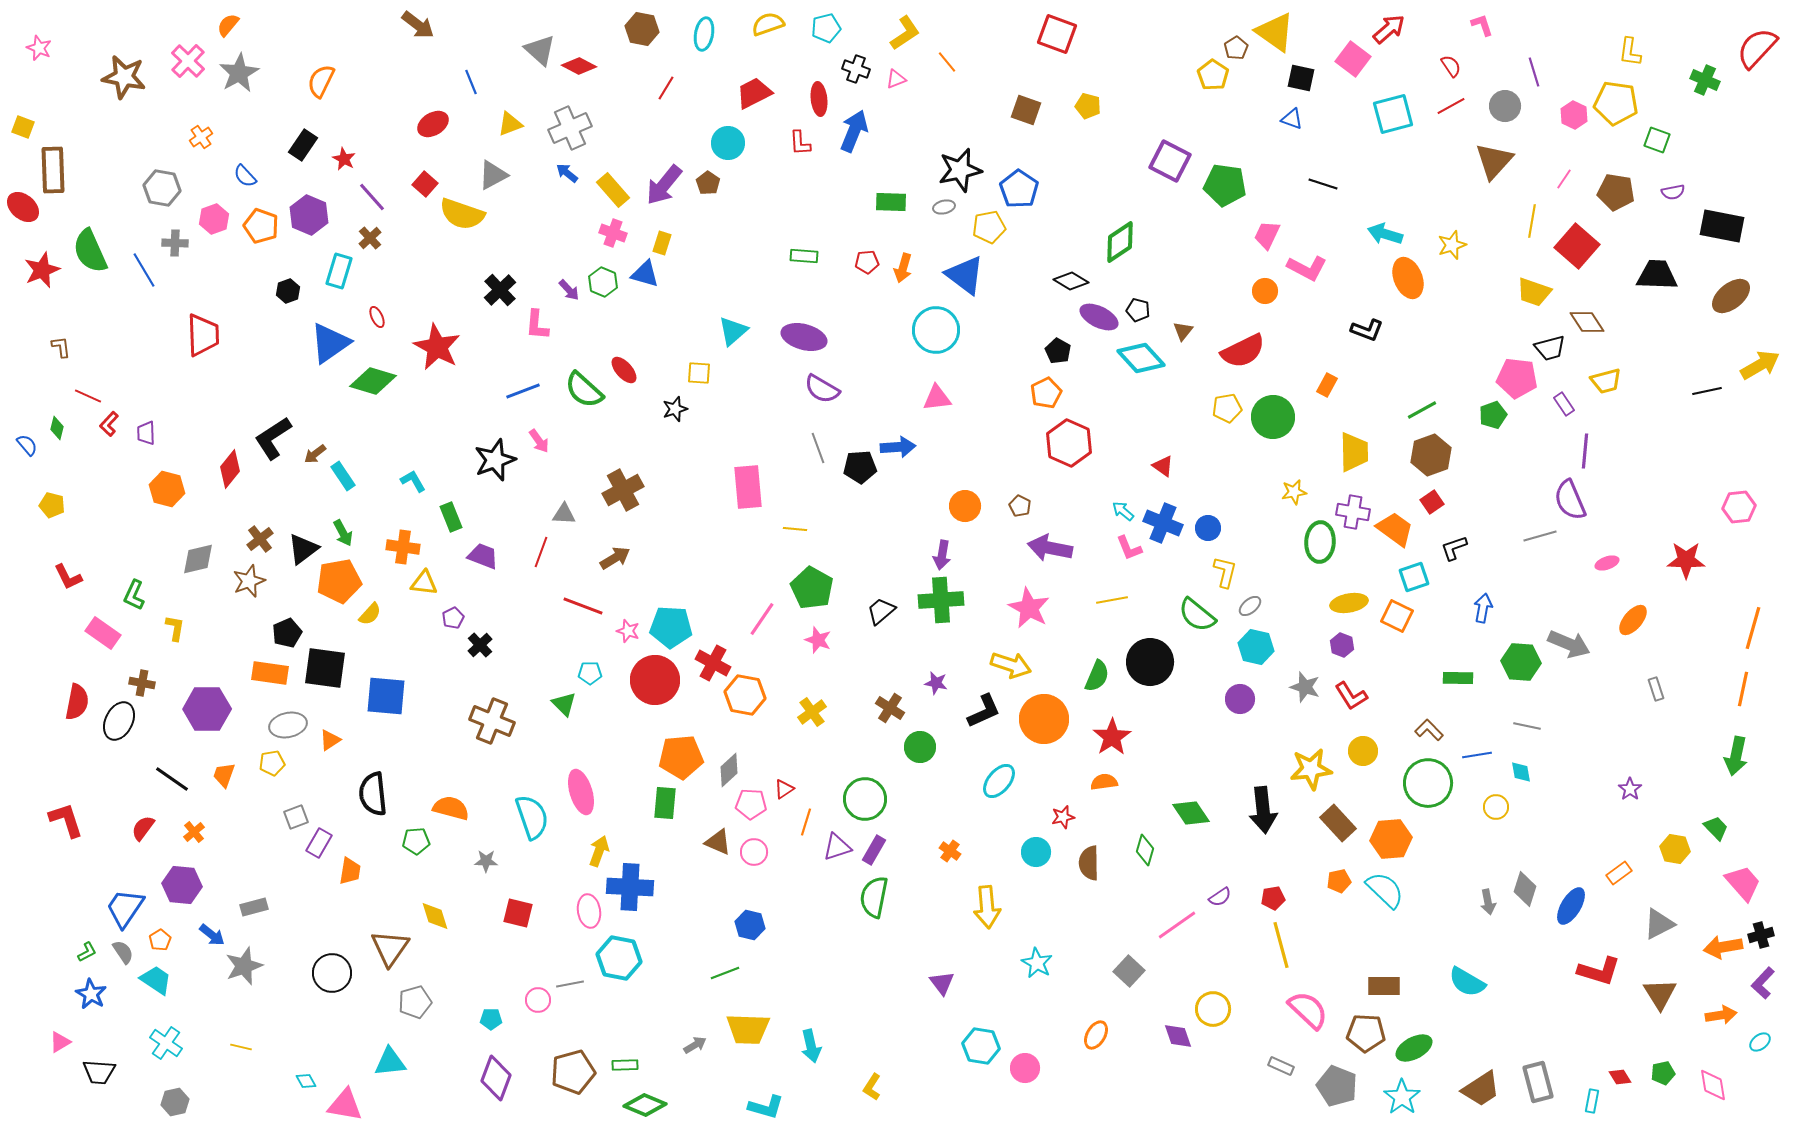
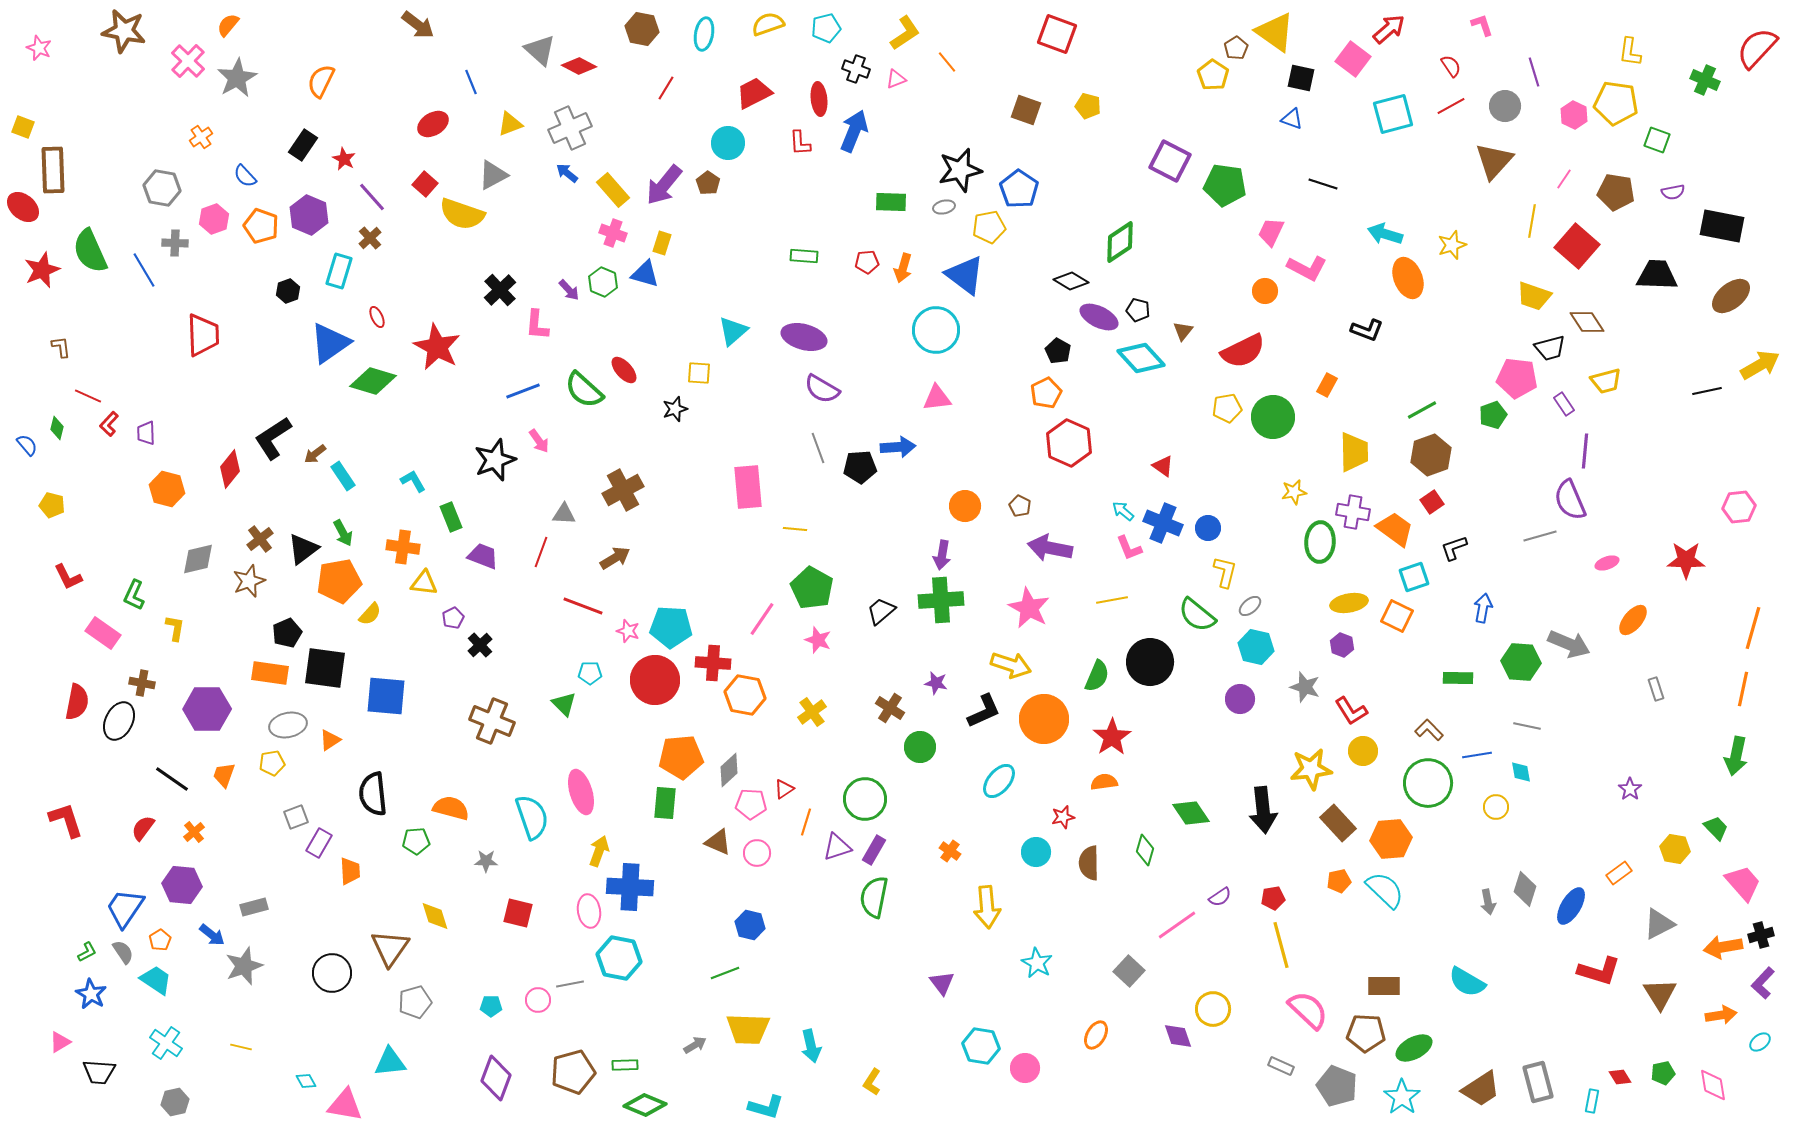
gray star at (239, 73): moved 2 px left, 5 px down
brown star at (124, 77): moved 46 px up
pink trapezoid at (1267, 235): moved 4 px right, 3 px up
yellow trapezoid at (1534, 292): moved 4 px down
red cross at (713, 663): rotated 24 degrees counterclockwise
red L-shape at (1351, 696): moved 15 px down
pink circle at (754, 852): moved 3 px right, 1 px down
orange trapezoid at (350, 871): rotated 12 degrees counterclockwise
cyan pentagon at (491, 1019): moved 13 px up
yellow L-shape at (872, 1087): moved 5 px up
